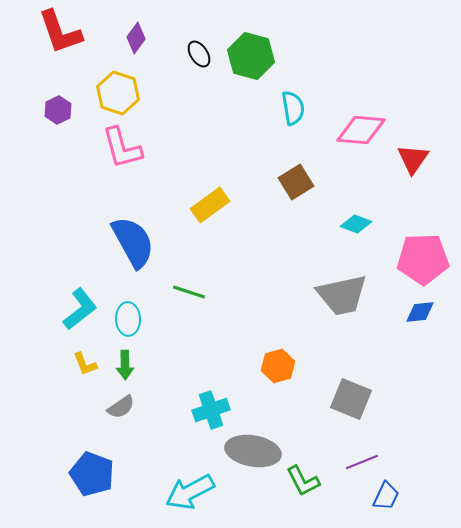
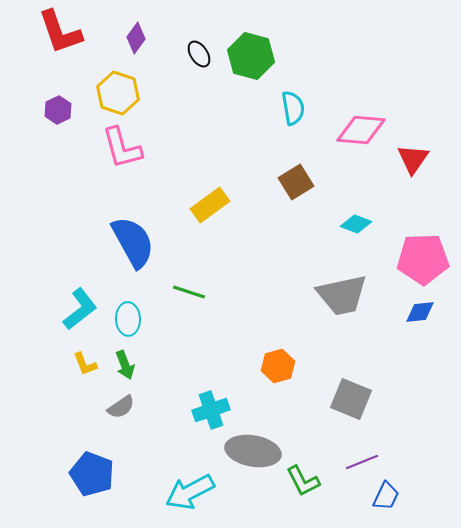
green arrow: rotated 20 degrees counterclockwise
